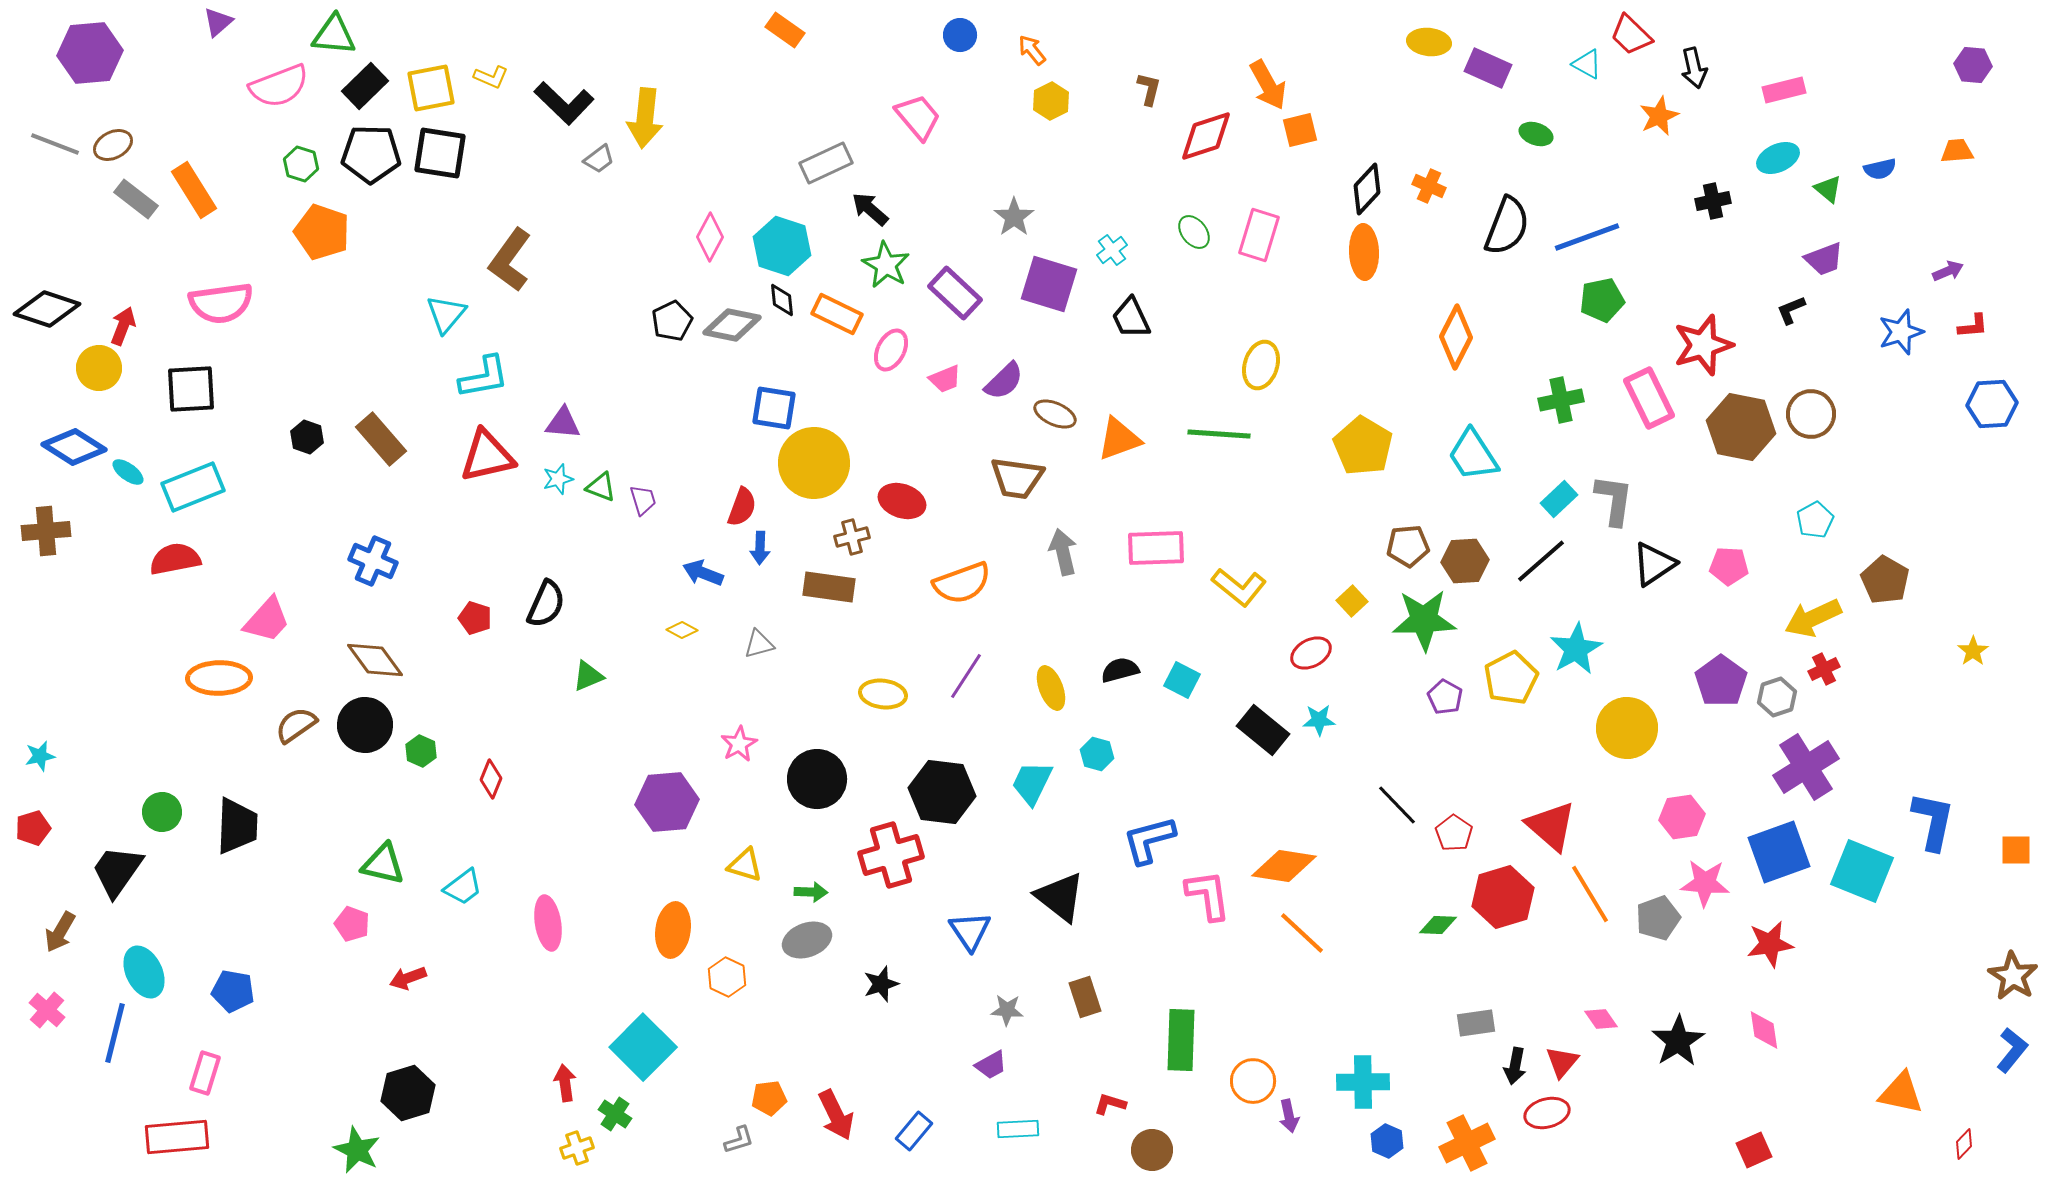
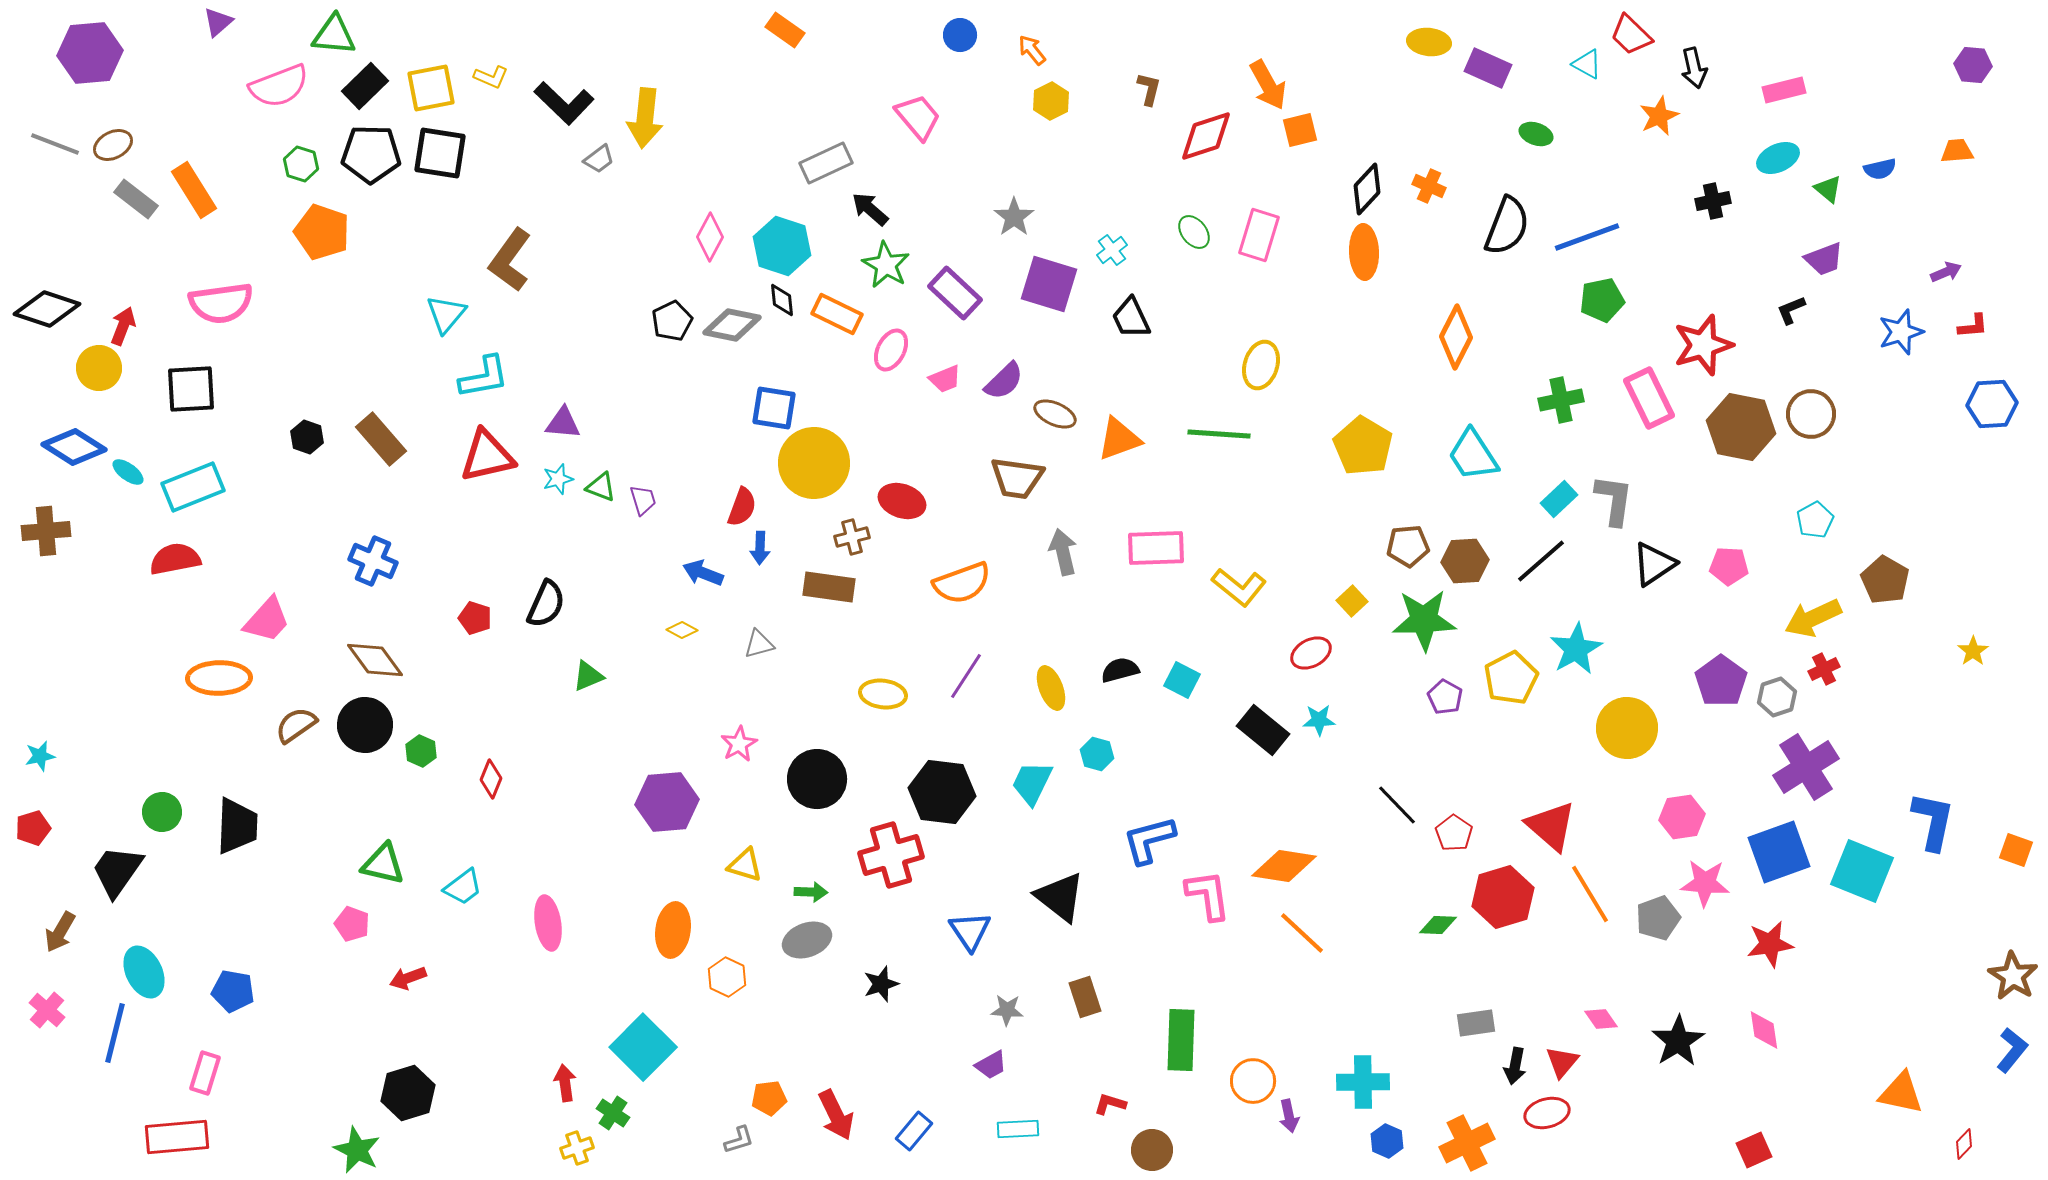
purple arrow at (1948, 271): moved 2 px left, 1 px down
orange square at (2016, 850): rotated 20 degrees clockwise
green cross at (615, 1114): moved 2 px left, 1 px up
